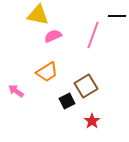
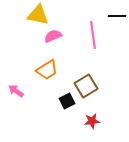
pink line: rotated 28 degrees counterclockwise
orange trapezoid: moved 2 px up
red star: rotated 28 degrees clockwise
